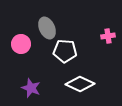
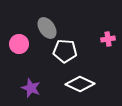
gray ellipse: rotated 10 degrees counterclockwise
pink cross: moved 3 px down
pink circle: moved 2 px left
